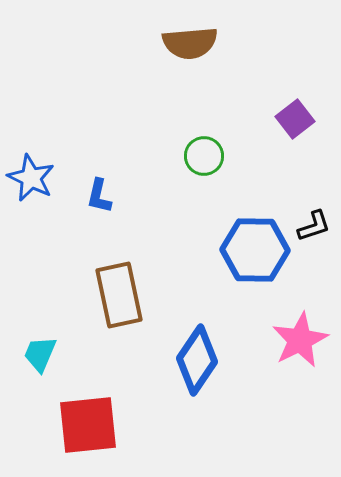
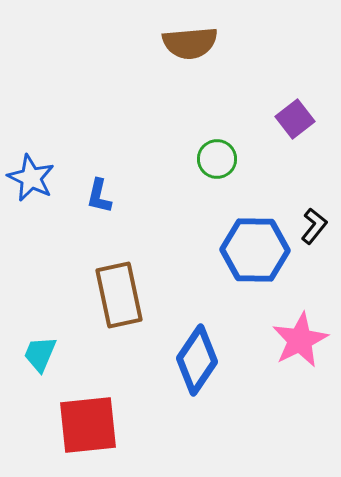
green circle: moved 13 px right, 3 px down
black L-shape: rotated 33 degrees counterclockwise
